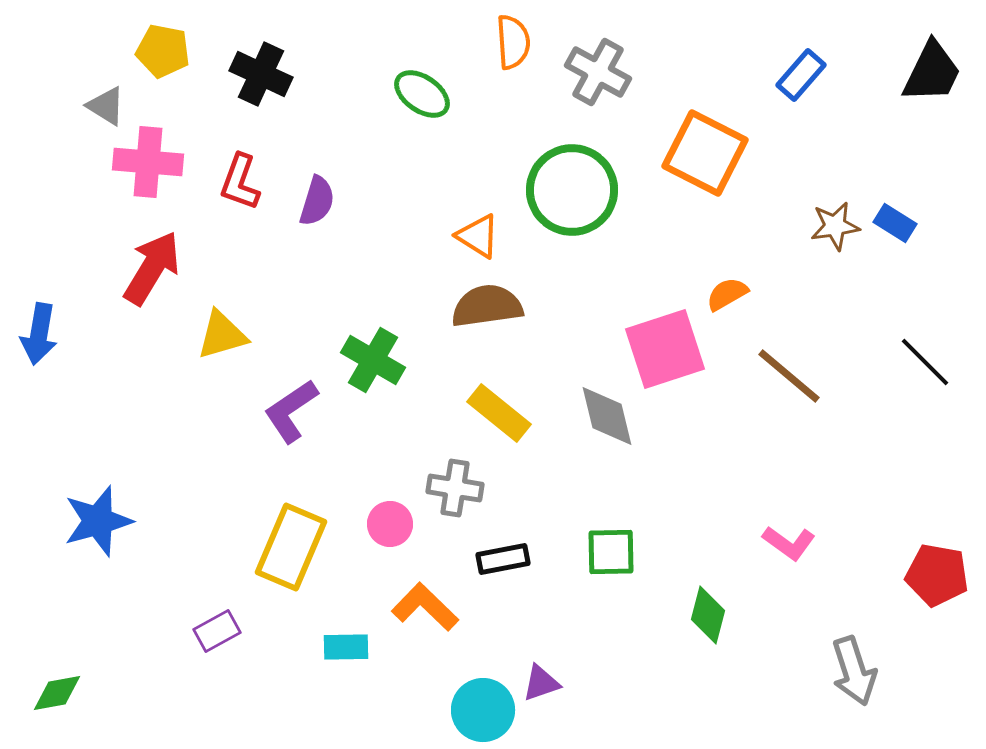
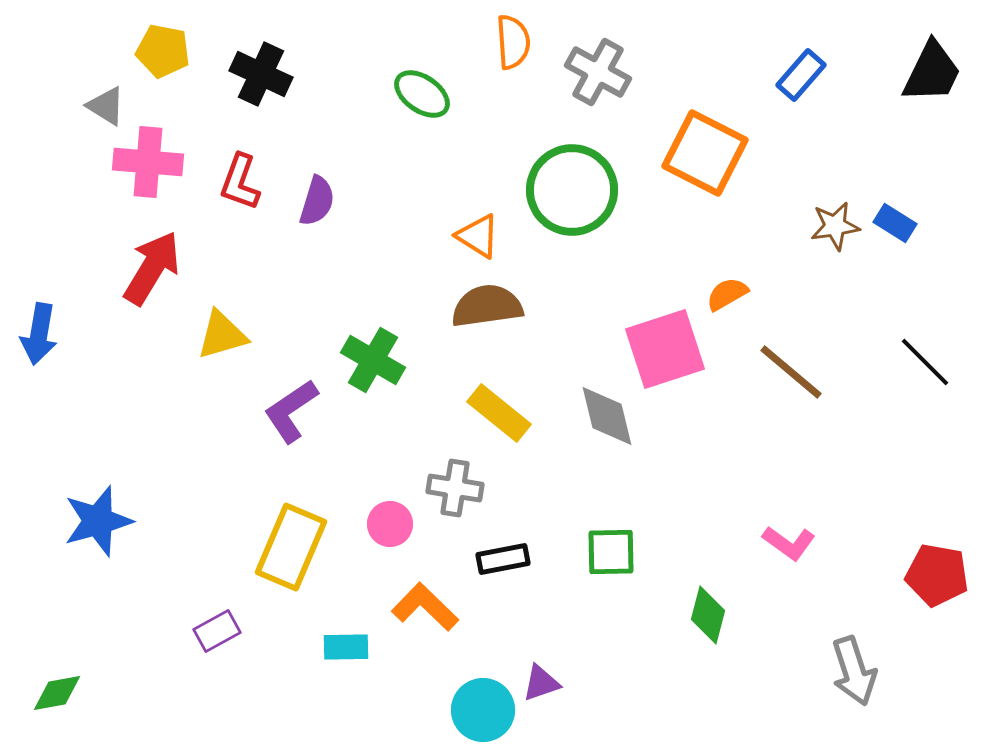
brown line at (789, 376): moved 2 px right, 4 px up
